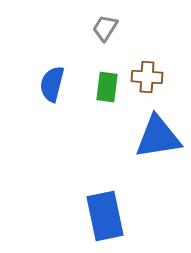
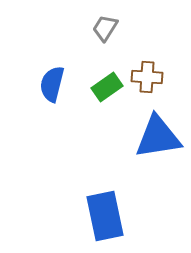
green rectangle: rotated 48 degrees clockwise
